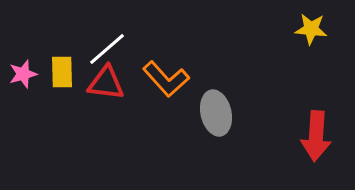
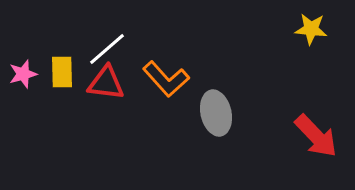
red arrow: rotated 48 degrees counterclockwise
